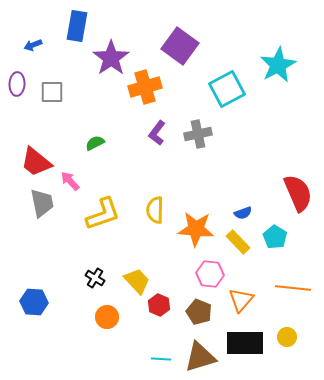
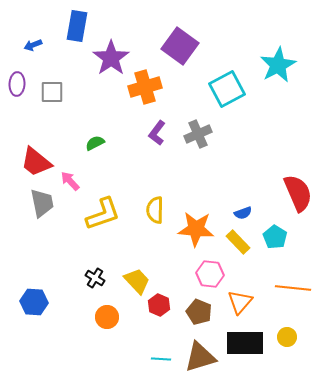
gray cross: rotated 12 degrees counterclockwise
orange triangle: moved 1 px left, 2 px down
